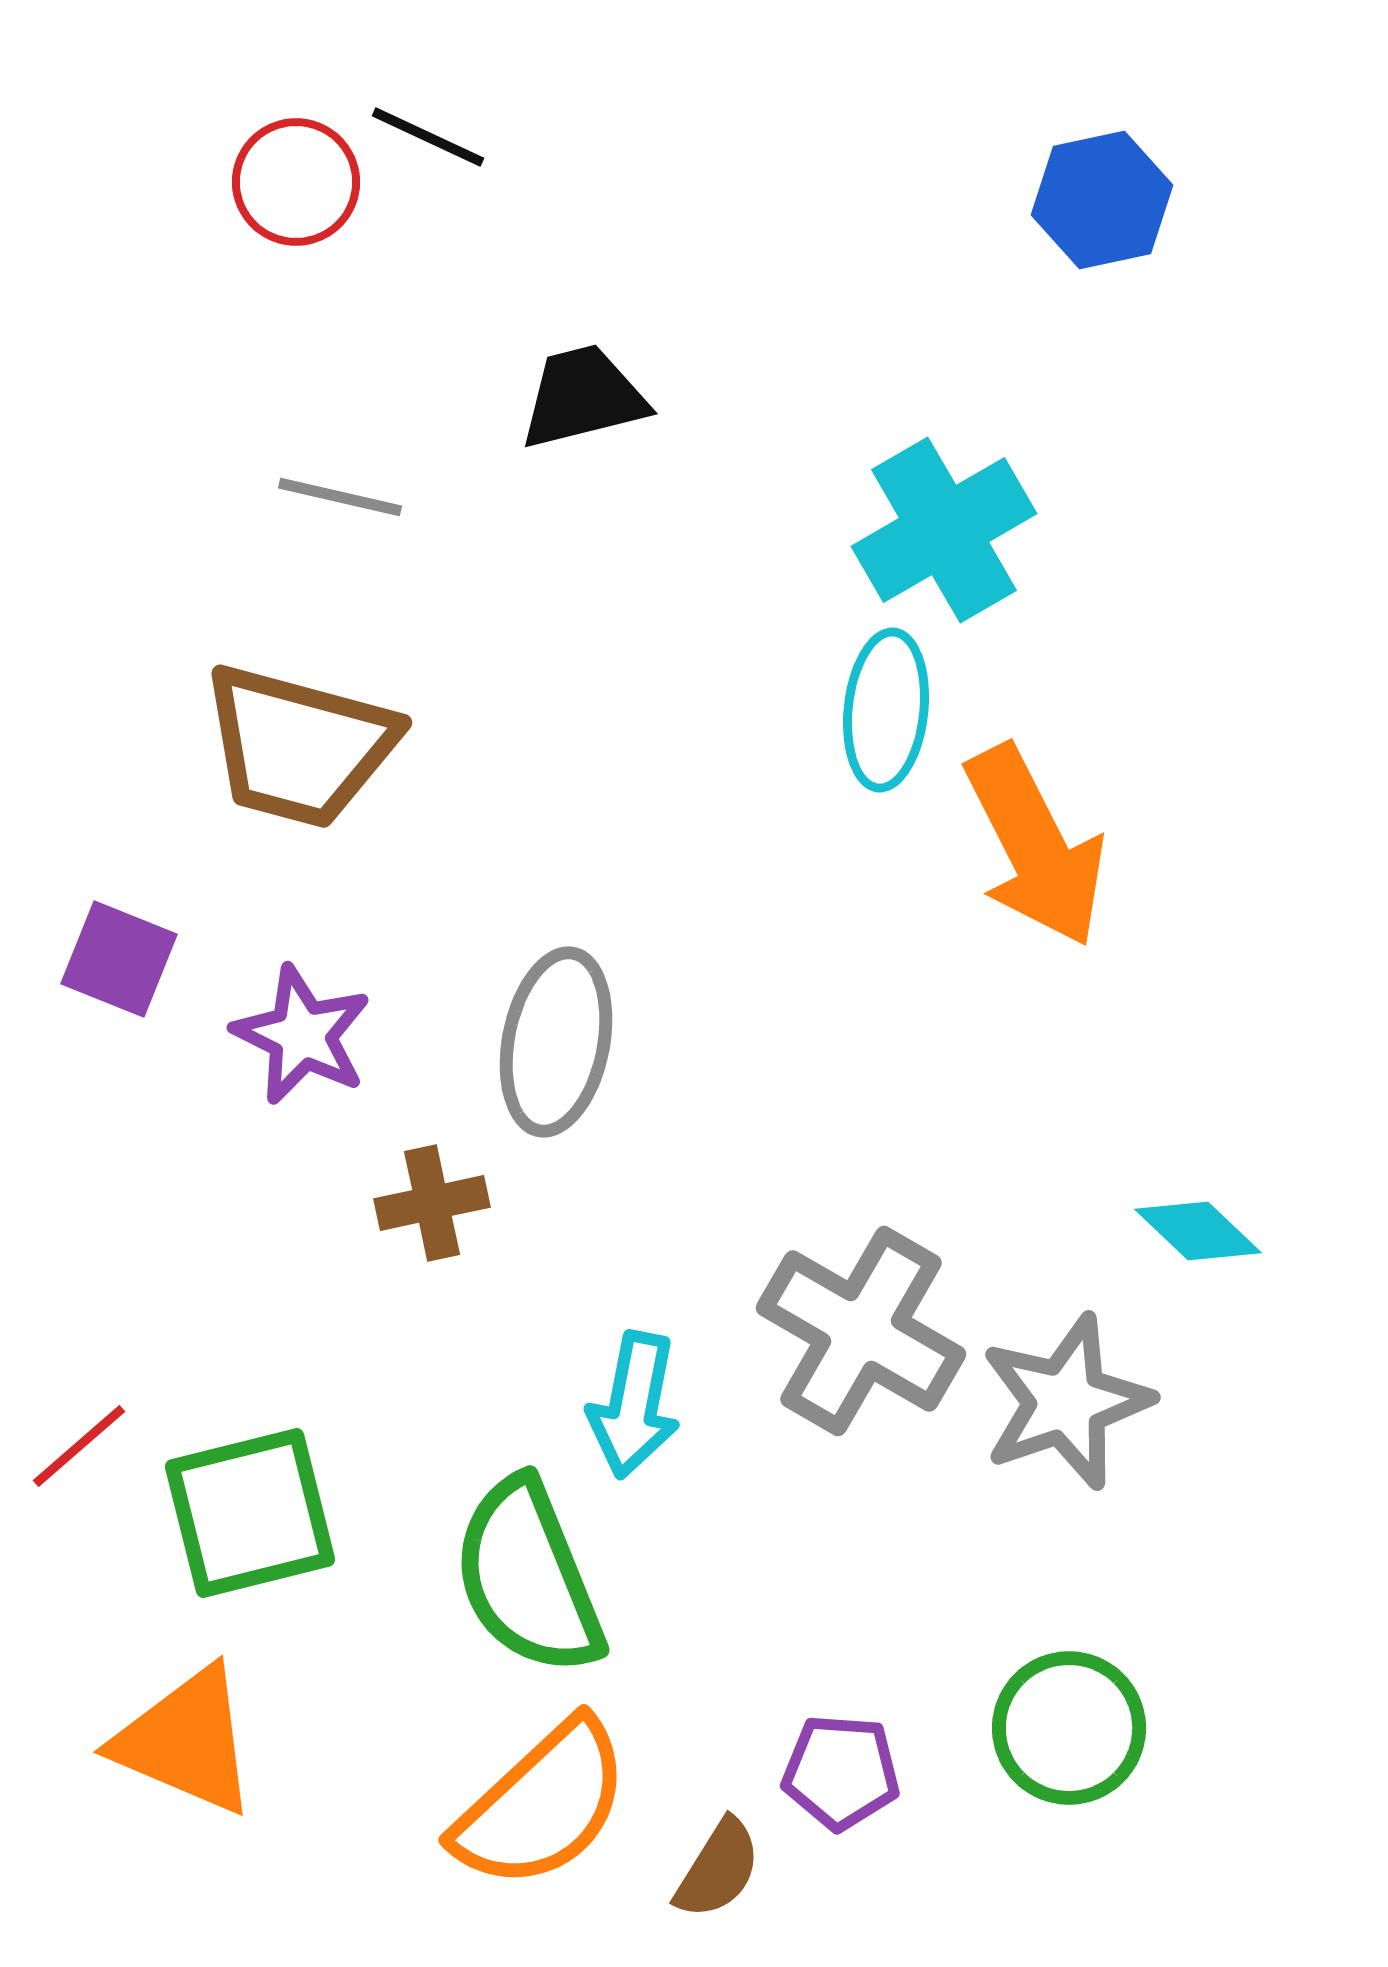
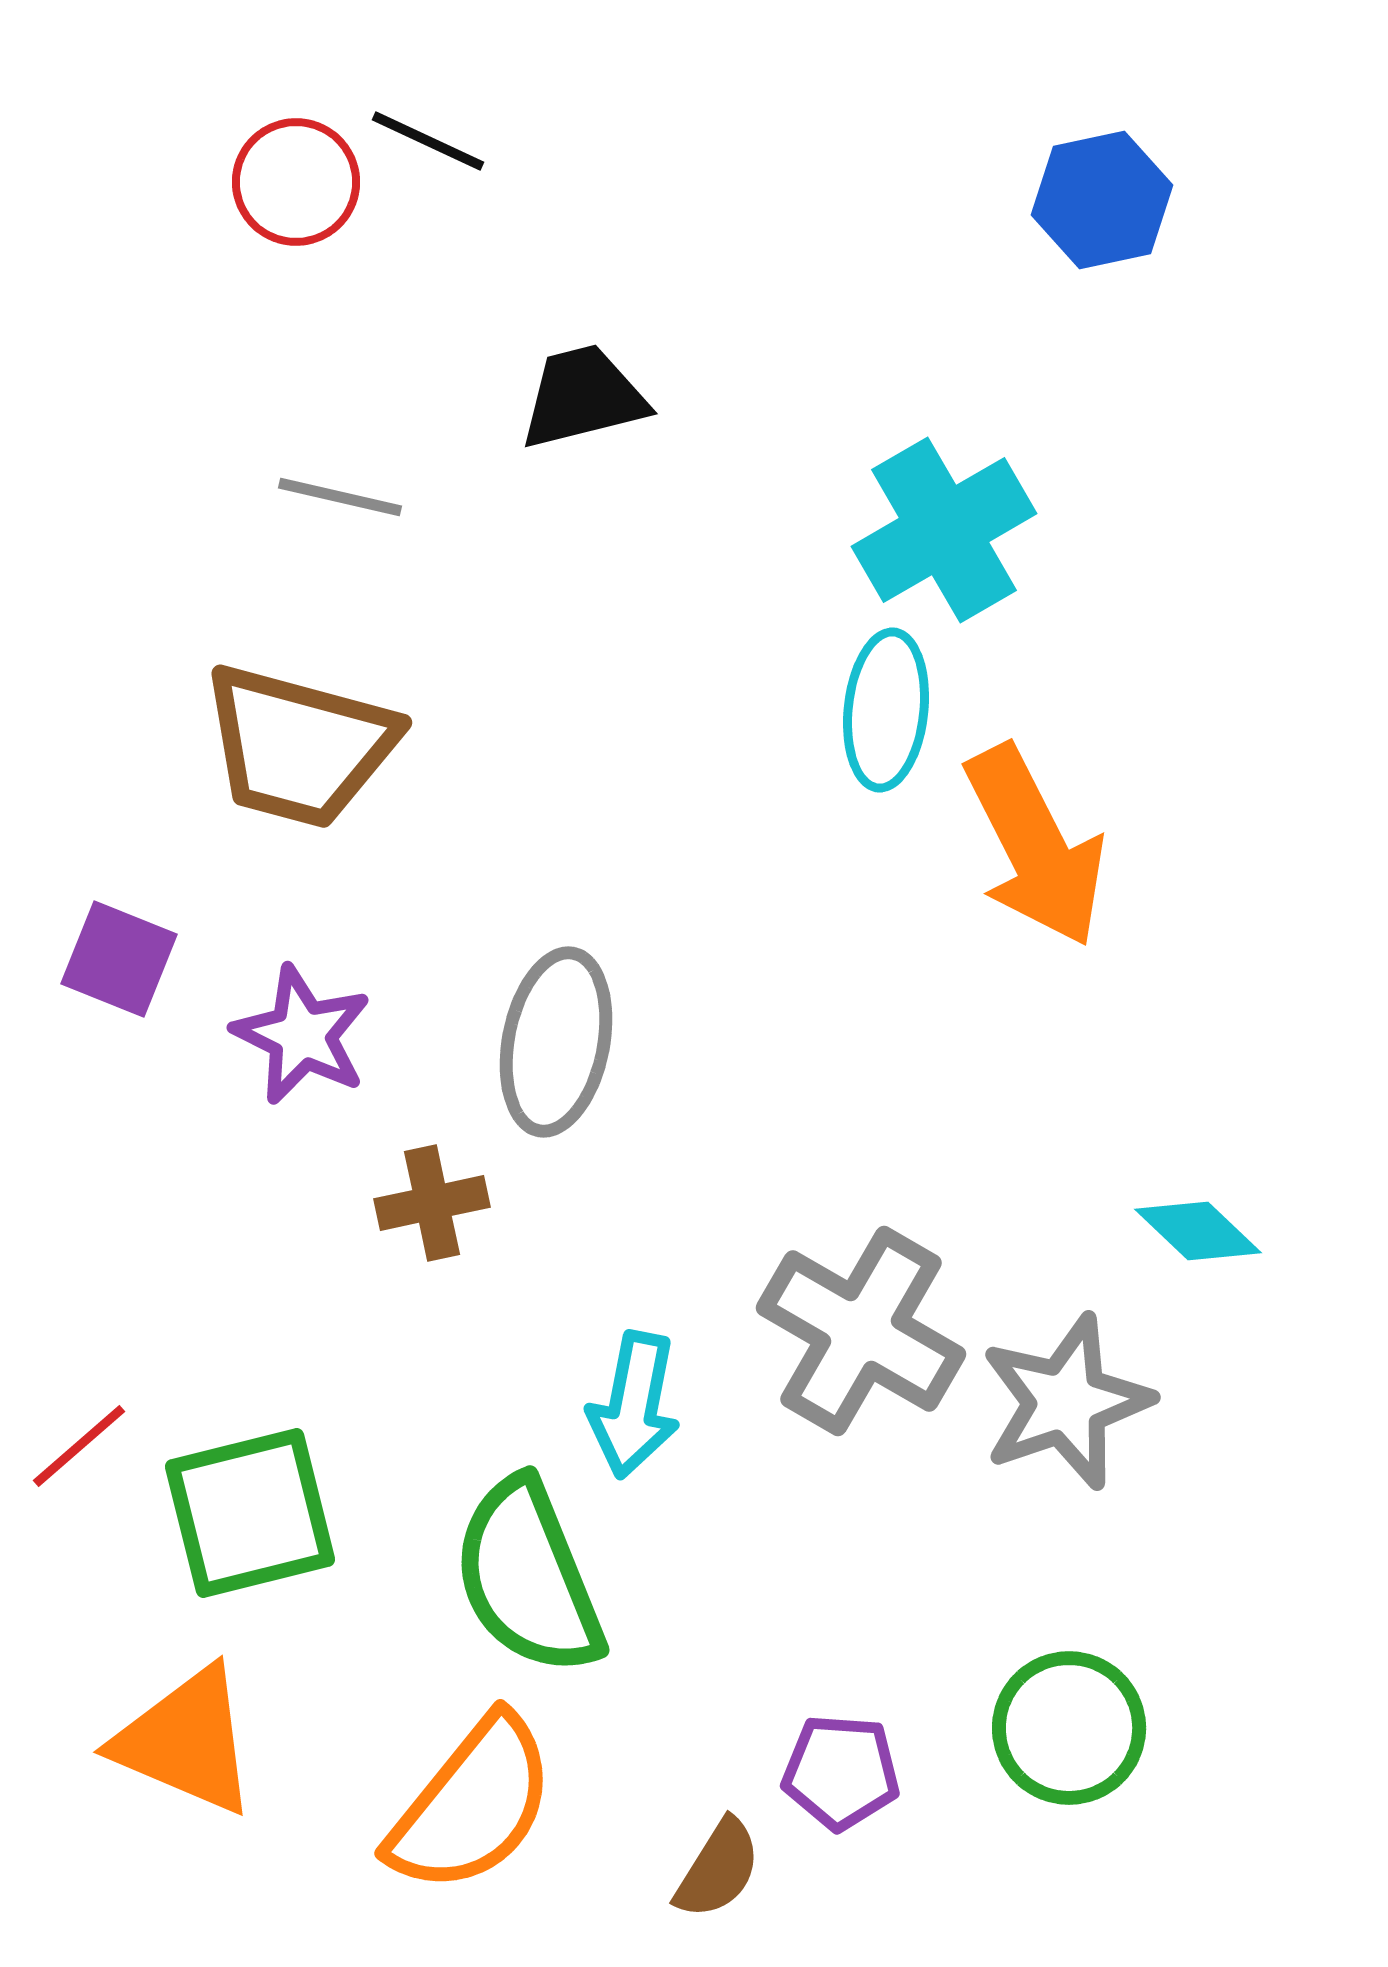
black line: moved 4 px down
orange semicircle: moved 70 px left; rotated 8 degrees counterclockwise
